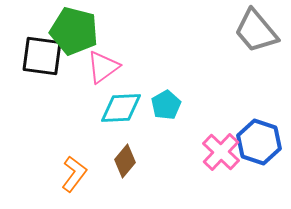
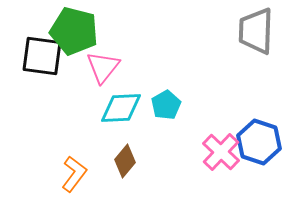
gray trapezoid: rotated 42 degrees clockwise
pink triangle: rotated 15 degrees counterclockwise
